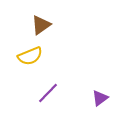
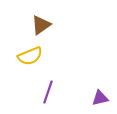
purple line: moved 1 px up; rotated 25 degrees counterclockwise
purple triangle: rotated 24 degrees clockwise
